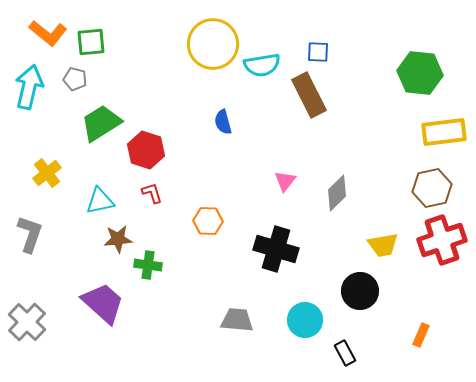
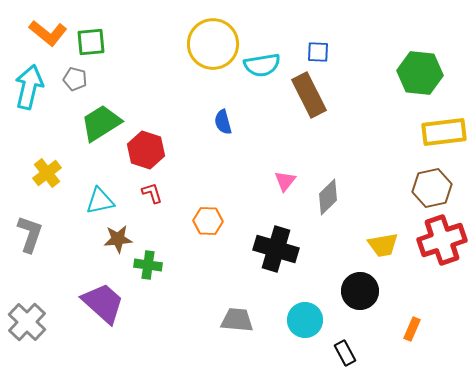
gray diamond: moved 9 px left, 4 px down
orange rectangle: moved 9 px left, 6 px up
